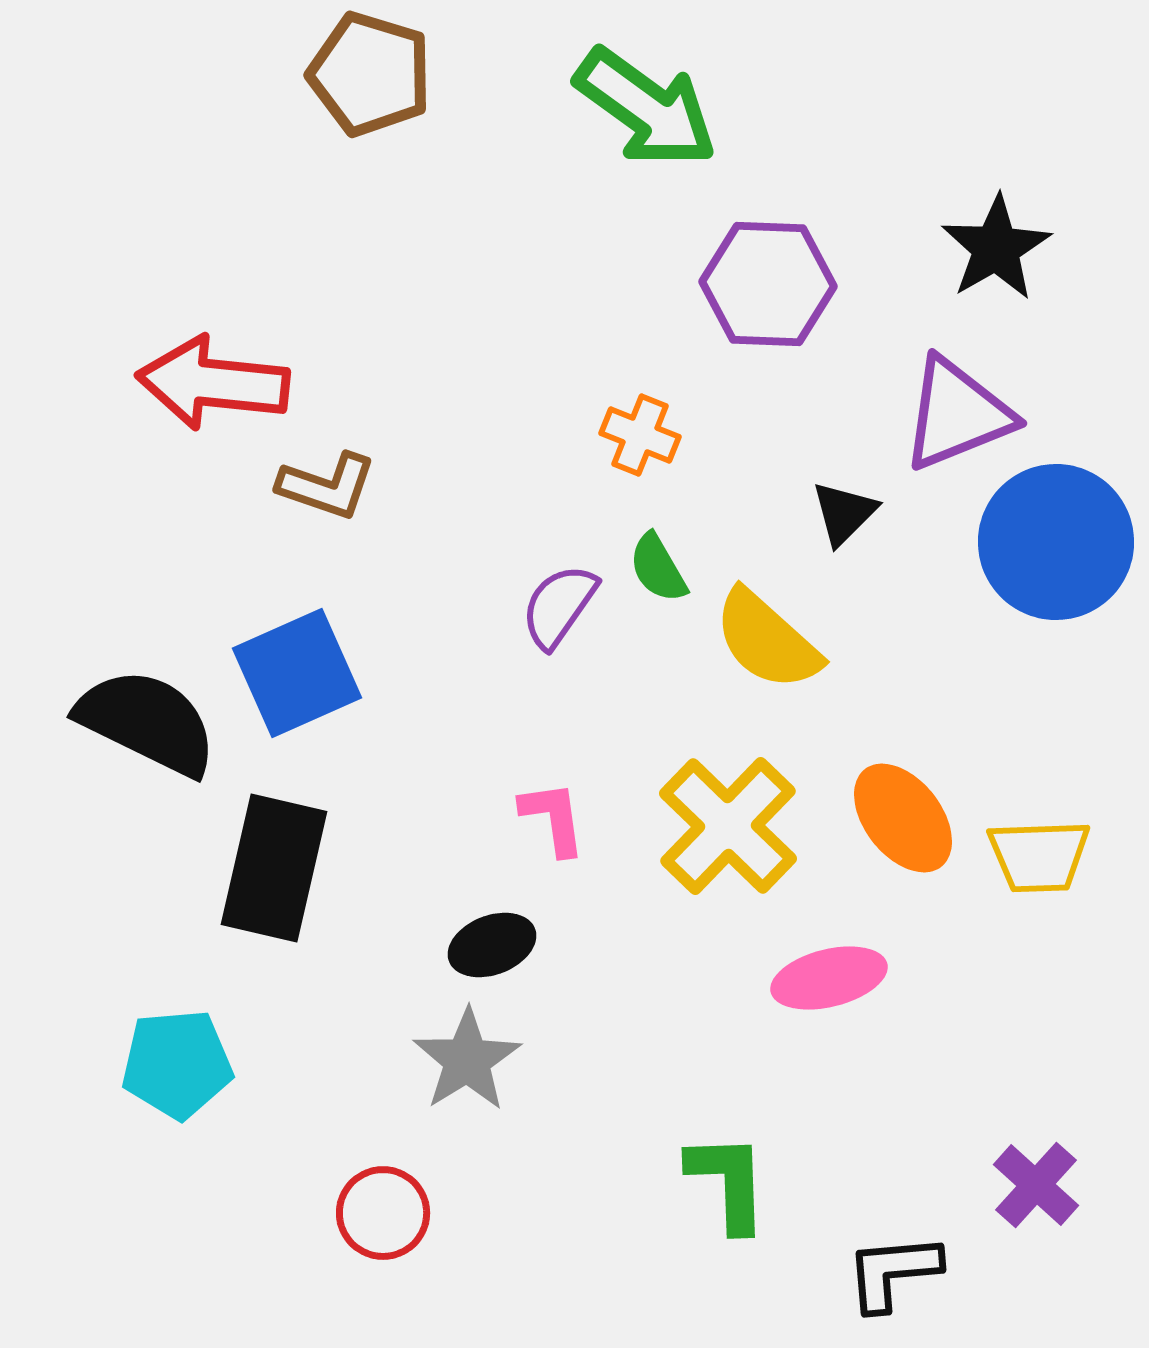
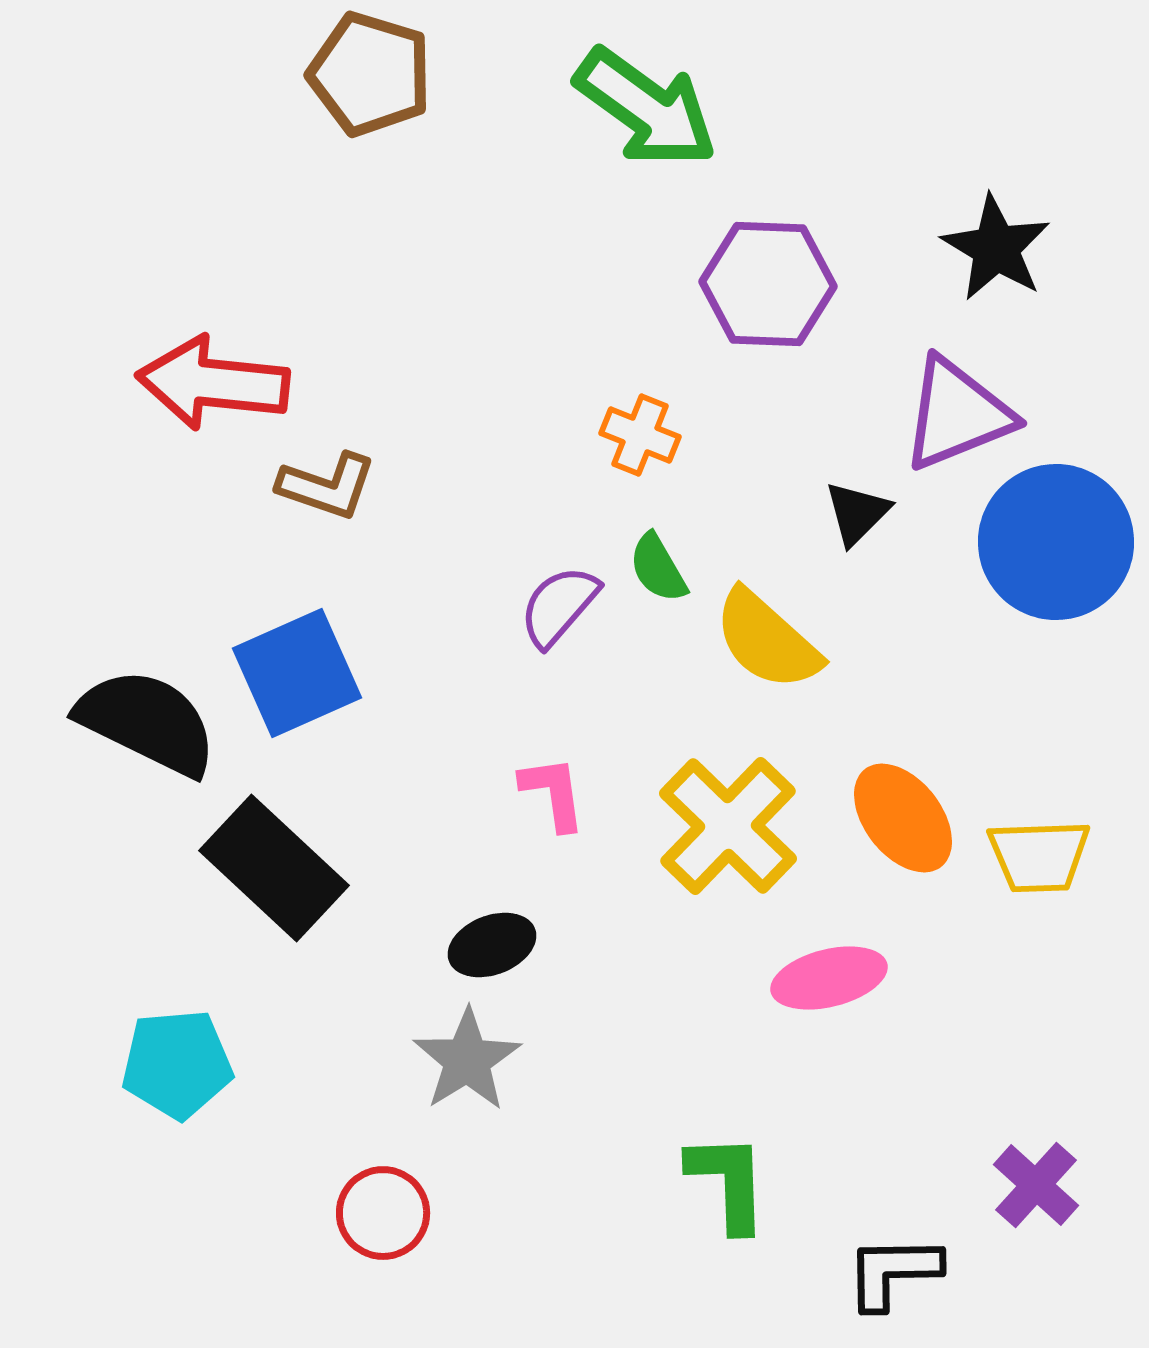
black star: rotated 11 degrees counterclockwise
black triangle: moved 13 px right
purple semicircle: rotated 6 degrees clockwise
pink L-shape: moved 25 px up
black rectangle: rotated 60 degrees counterclockwise
black L-shape: rotated 4 degrees clockwise
